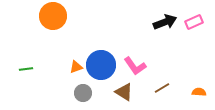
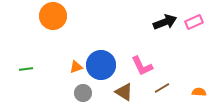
pink L-shape: moved 7 px right; rotated 10 degrees clockwise
